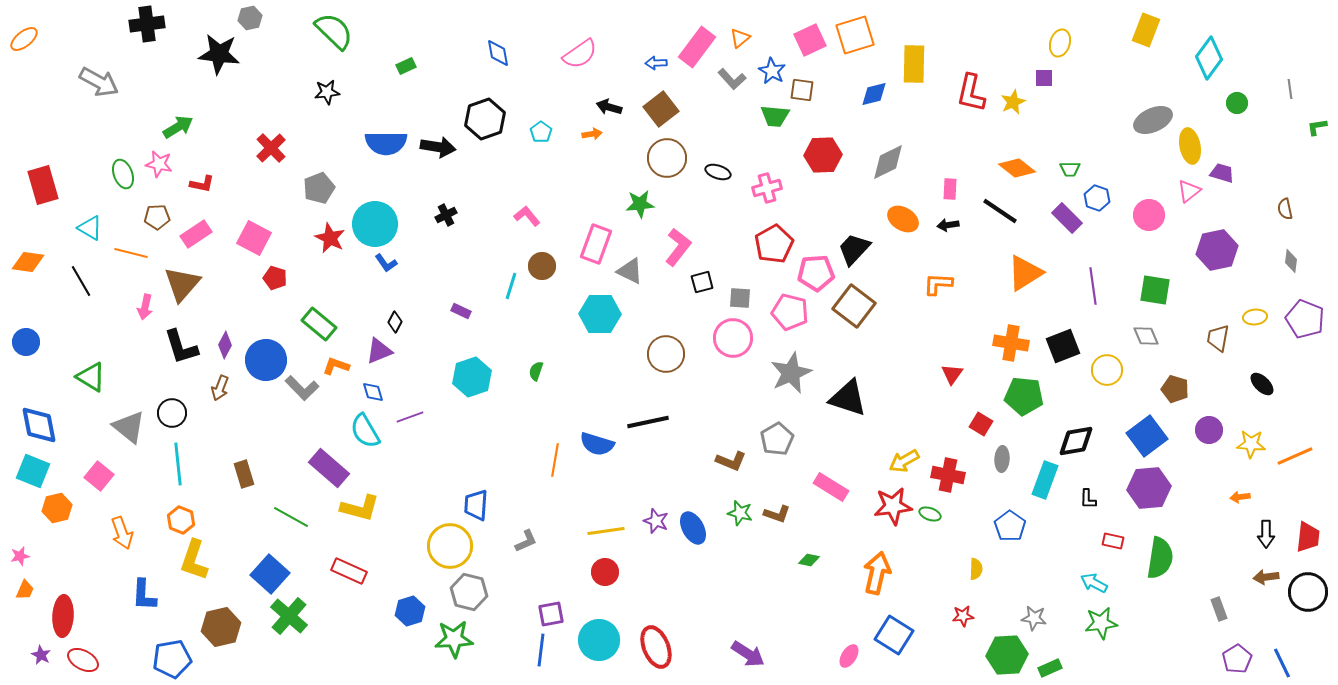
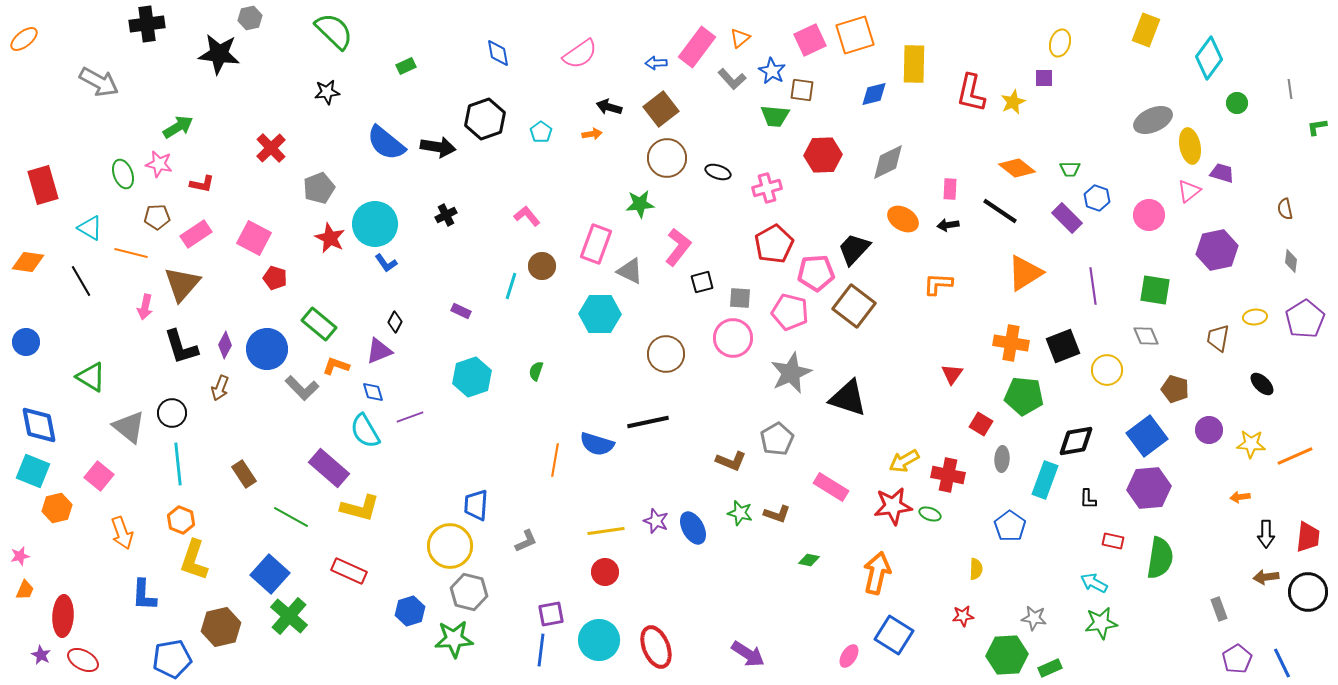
blue semicircle at (386, 143): rotated 39 degrees clockwise
purple pentagon at (1305, 319): rotated 18 degrees clockwise
blue circle at (266, 360): moved 1 px right, 11 px up
brown rectangle at (244, 474): rotated 16 degrees counterclockwise
